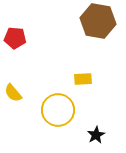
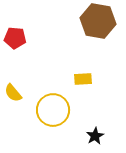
yellow circle: moved 5 px left
black star: moved 1 px left, 1 px down
